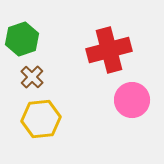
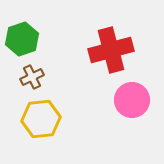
red cross: moved 2 px right
brown cross: rotated 20 degrees clockwise
